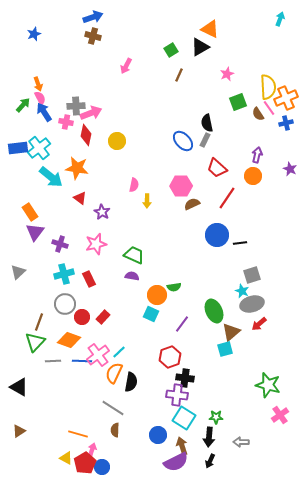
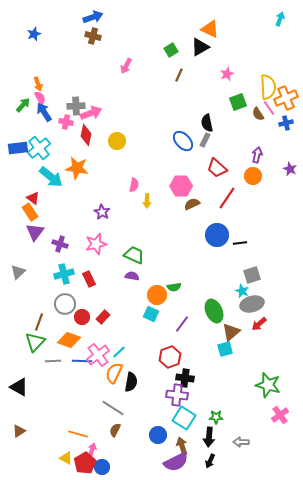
red triangle at (80, 198): moved 47 px left
brown semicircle at (115, 430): rotated 24 degrees clockwise
